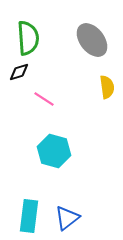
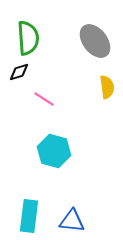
gray ellipse: moved 3 px right, 1 px down
blue triangle: moved 5 px right, 3 px down; rotated 44 degrees clockwise
